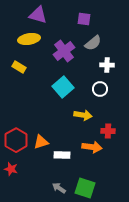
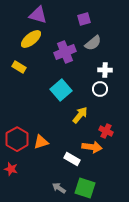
purple square: rotated 24 degrees counterclockwise
yellow ellipse: moved 2 px right; rotated 30 degrees counterclockwise
purple cross: moved 1 px right, 1 px down; rotated 15 degrees clockwise
white cross: moved 2 px left, 5 px down
cyan square: moved 2 px left, 3 px down
yellow arrow: moved 3 px left; rotated 60 degrees counterclockwise
red cross: moved 2 px left; rotated 24 degrees clockwise
red hexagon: moved 1 px right, 1 px up
white rectangle: moved 10 px right, 4 px down; rotated 28 degrees clockwise
